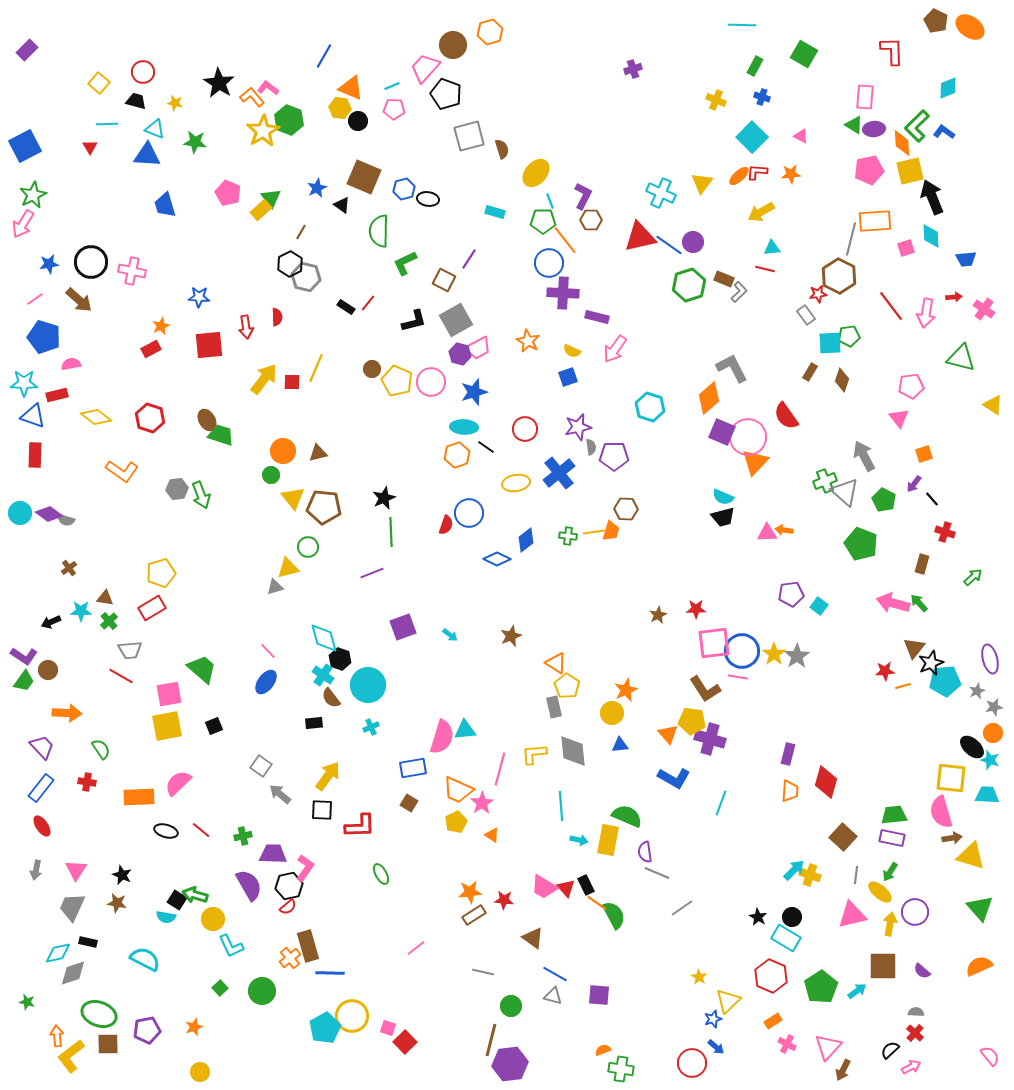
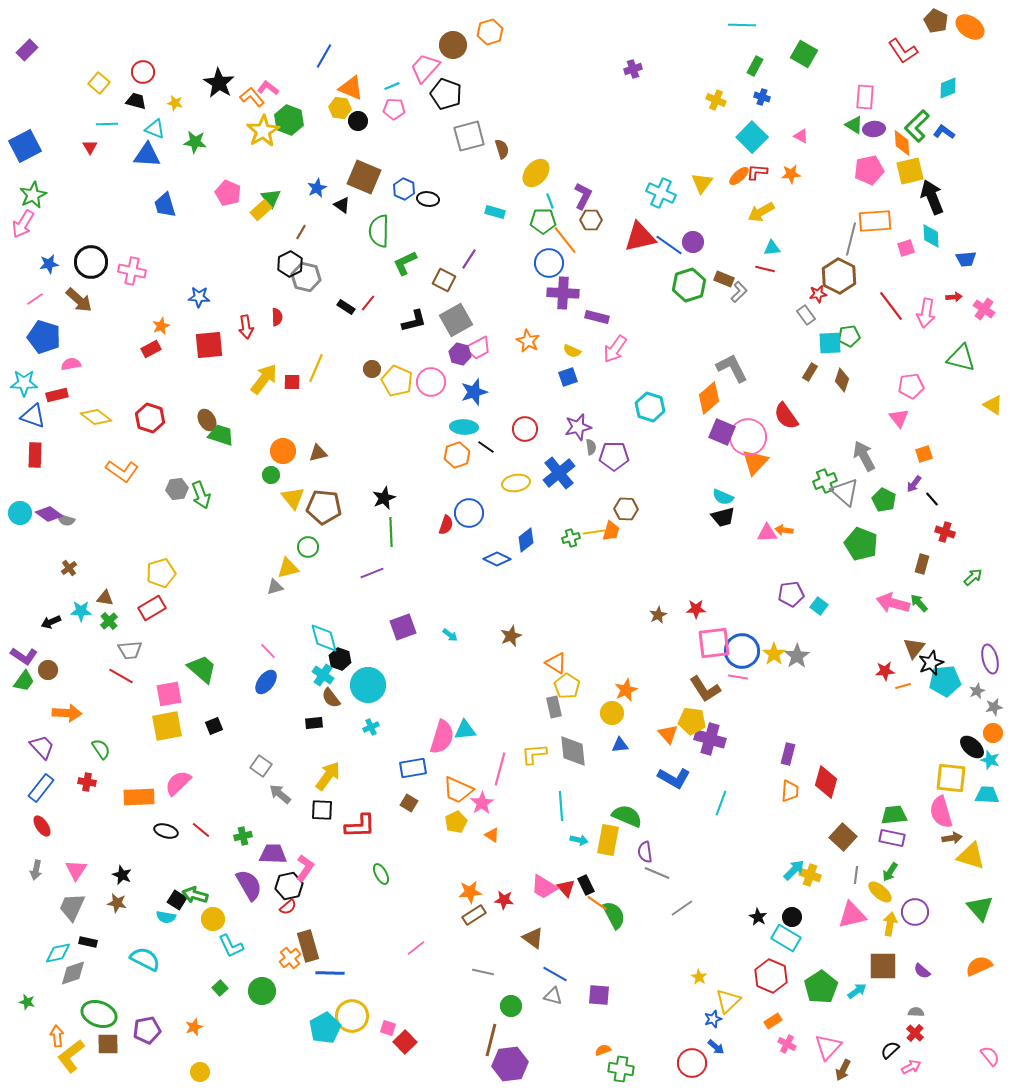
red L-shape at (892, 51): moved 11 px right; rotated 148 degrees clockwise
blue hexagon at (404, 189): rotated 20 degrees counterclockwise
green cross at (568, 536): moved 3 px right, 2 px down; rotated 24 degrees counterclockwise
